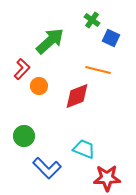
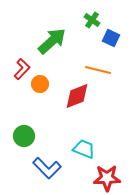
green arrow: moved 2 px right
orange circle: moved 1 px right, 2 px up
